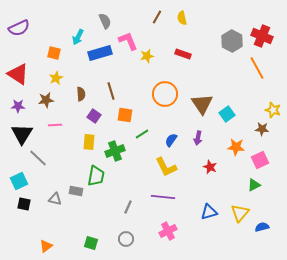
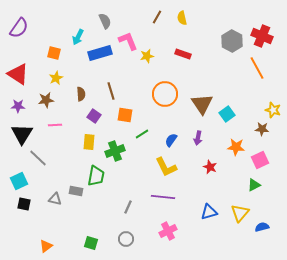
purple semicircle at (19, 28): rotated 30 degrees counterclockwise
